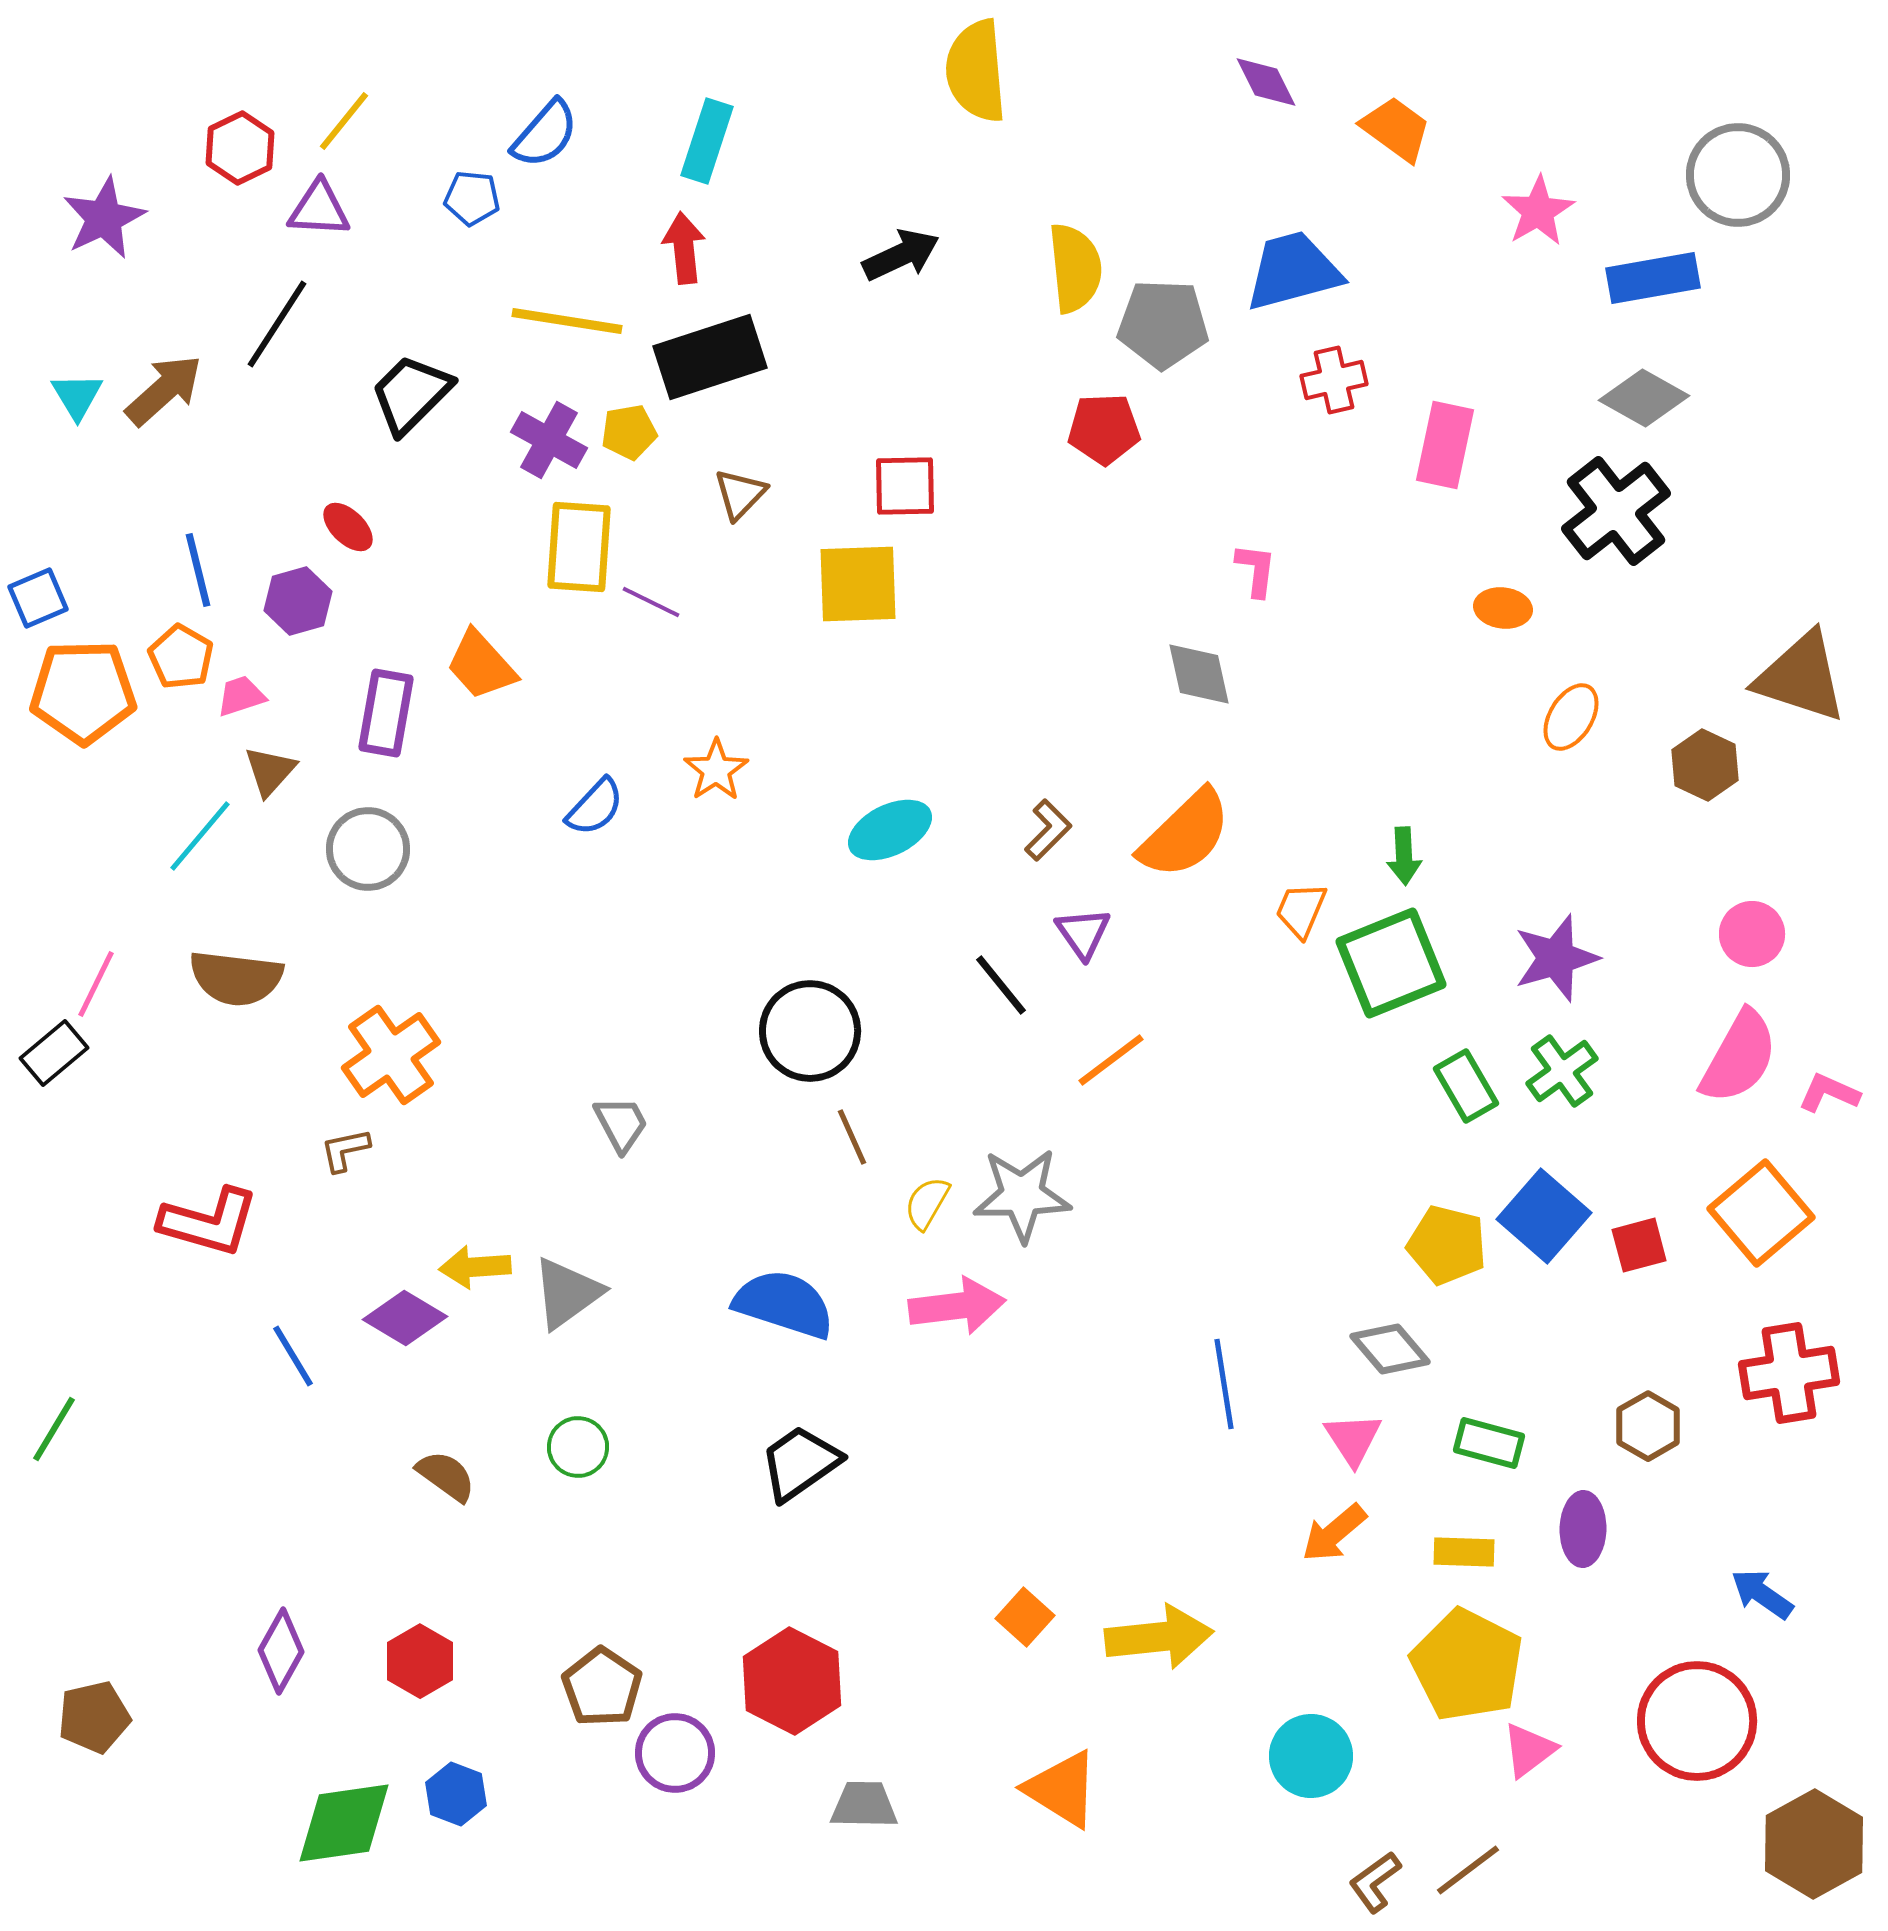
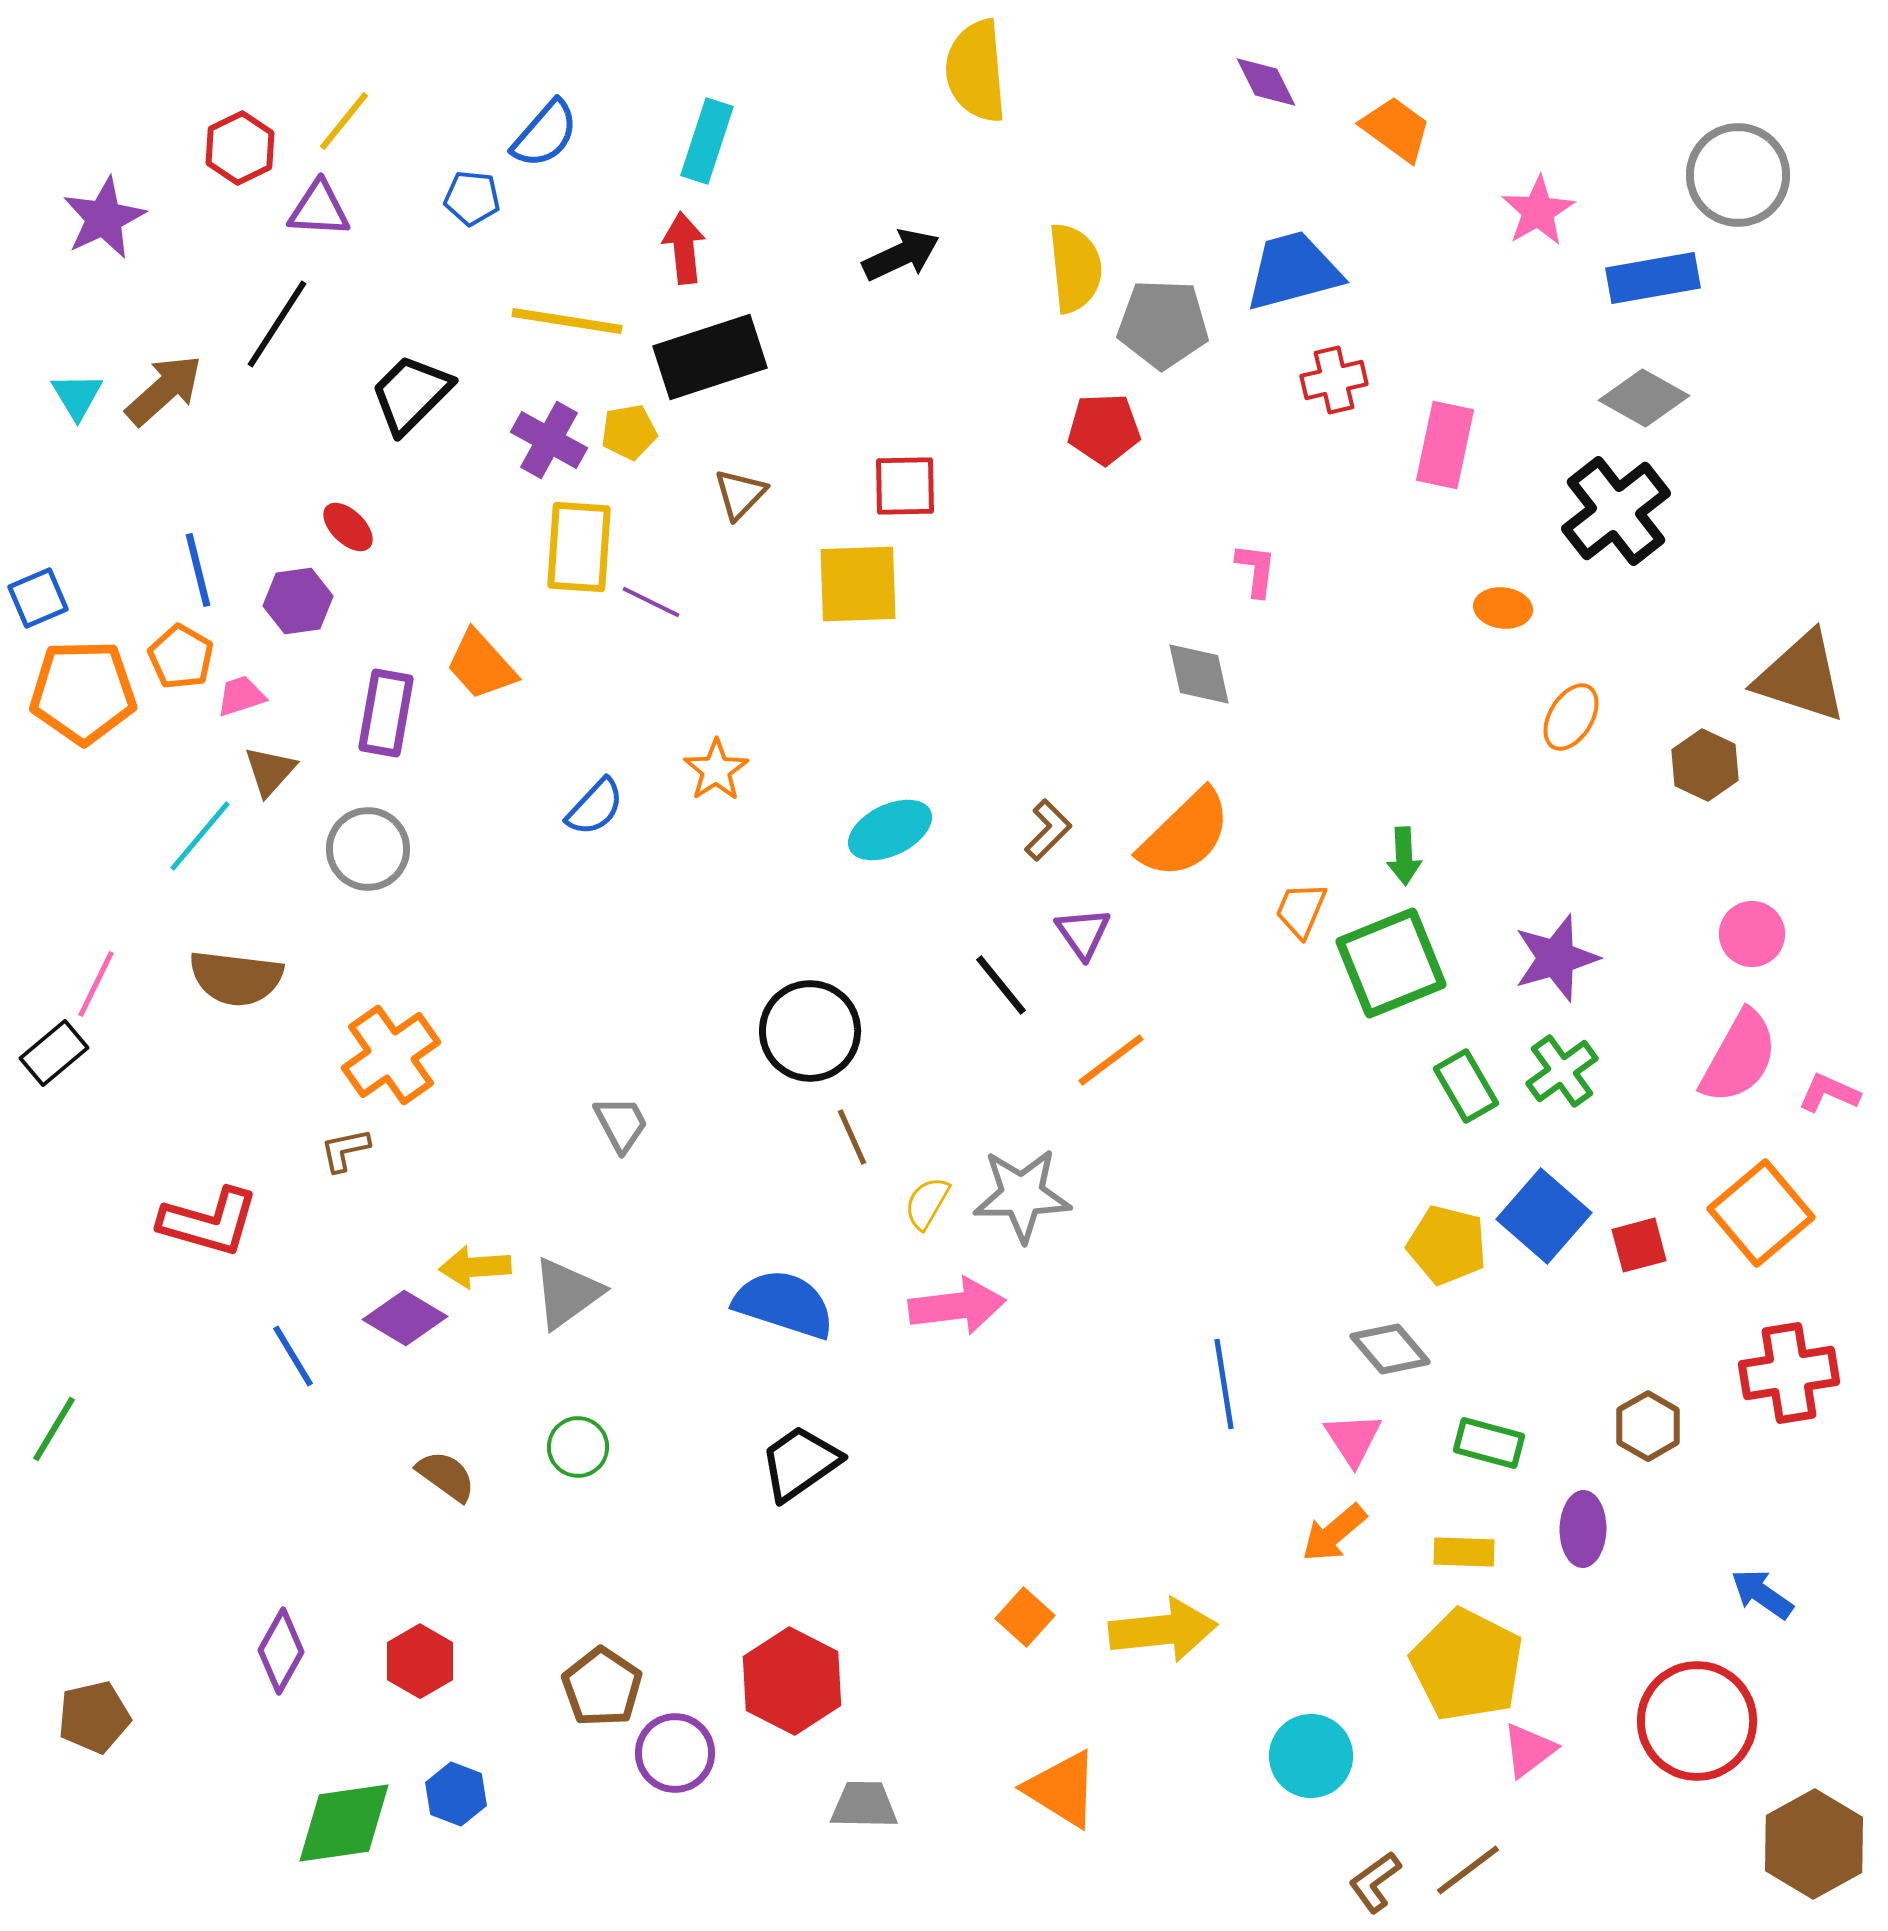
purple hexagon at (298, 601): rotated 8 degrees clockwise
yellow arrow at (1159, 1637): moved 4 px right, 7 px up
